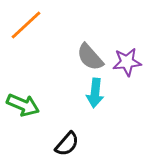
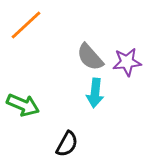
black semicircle: rotated 12 degrees counterclockwise
